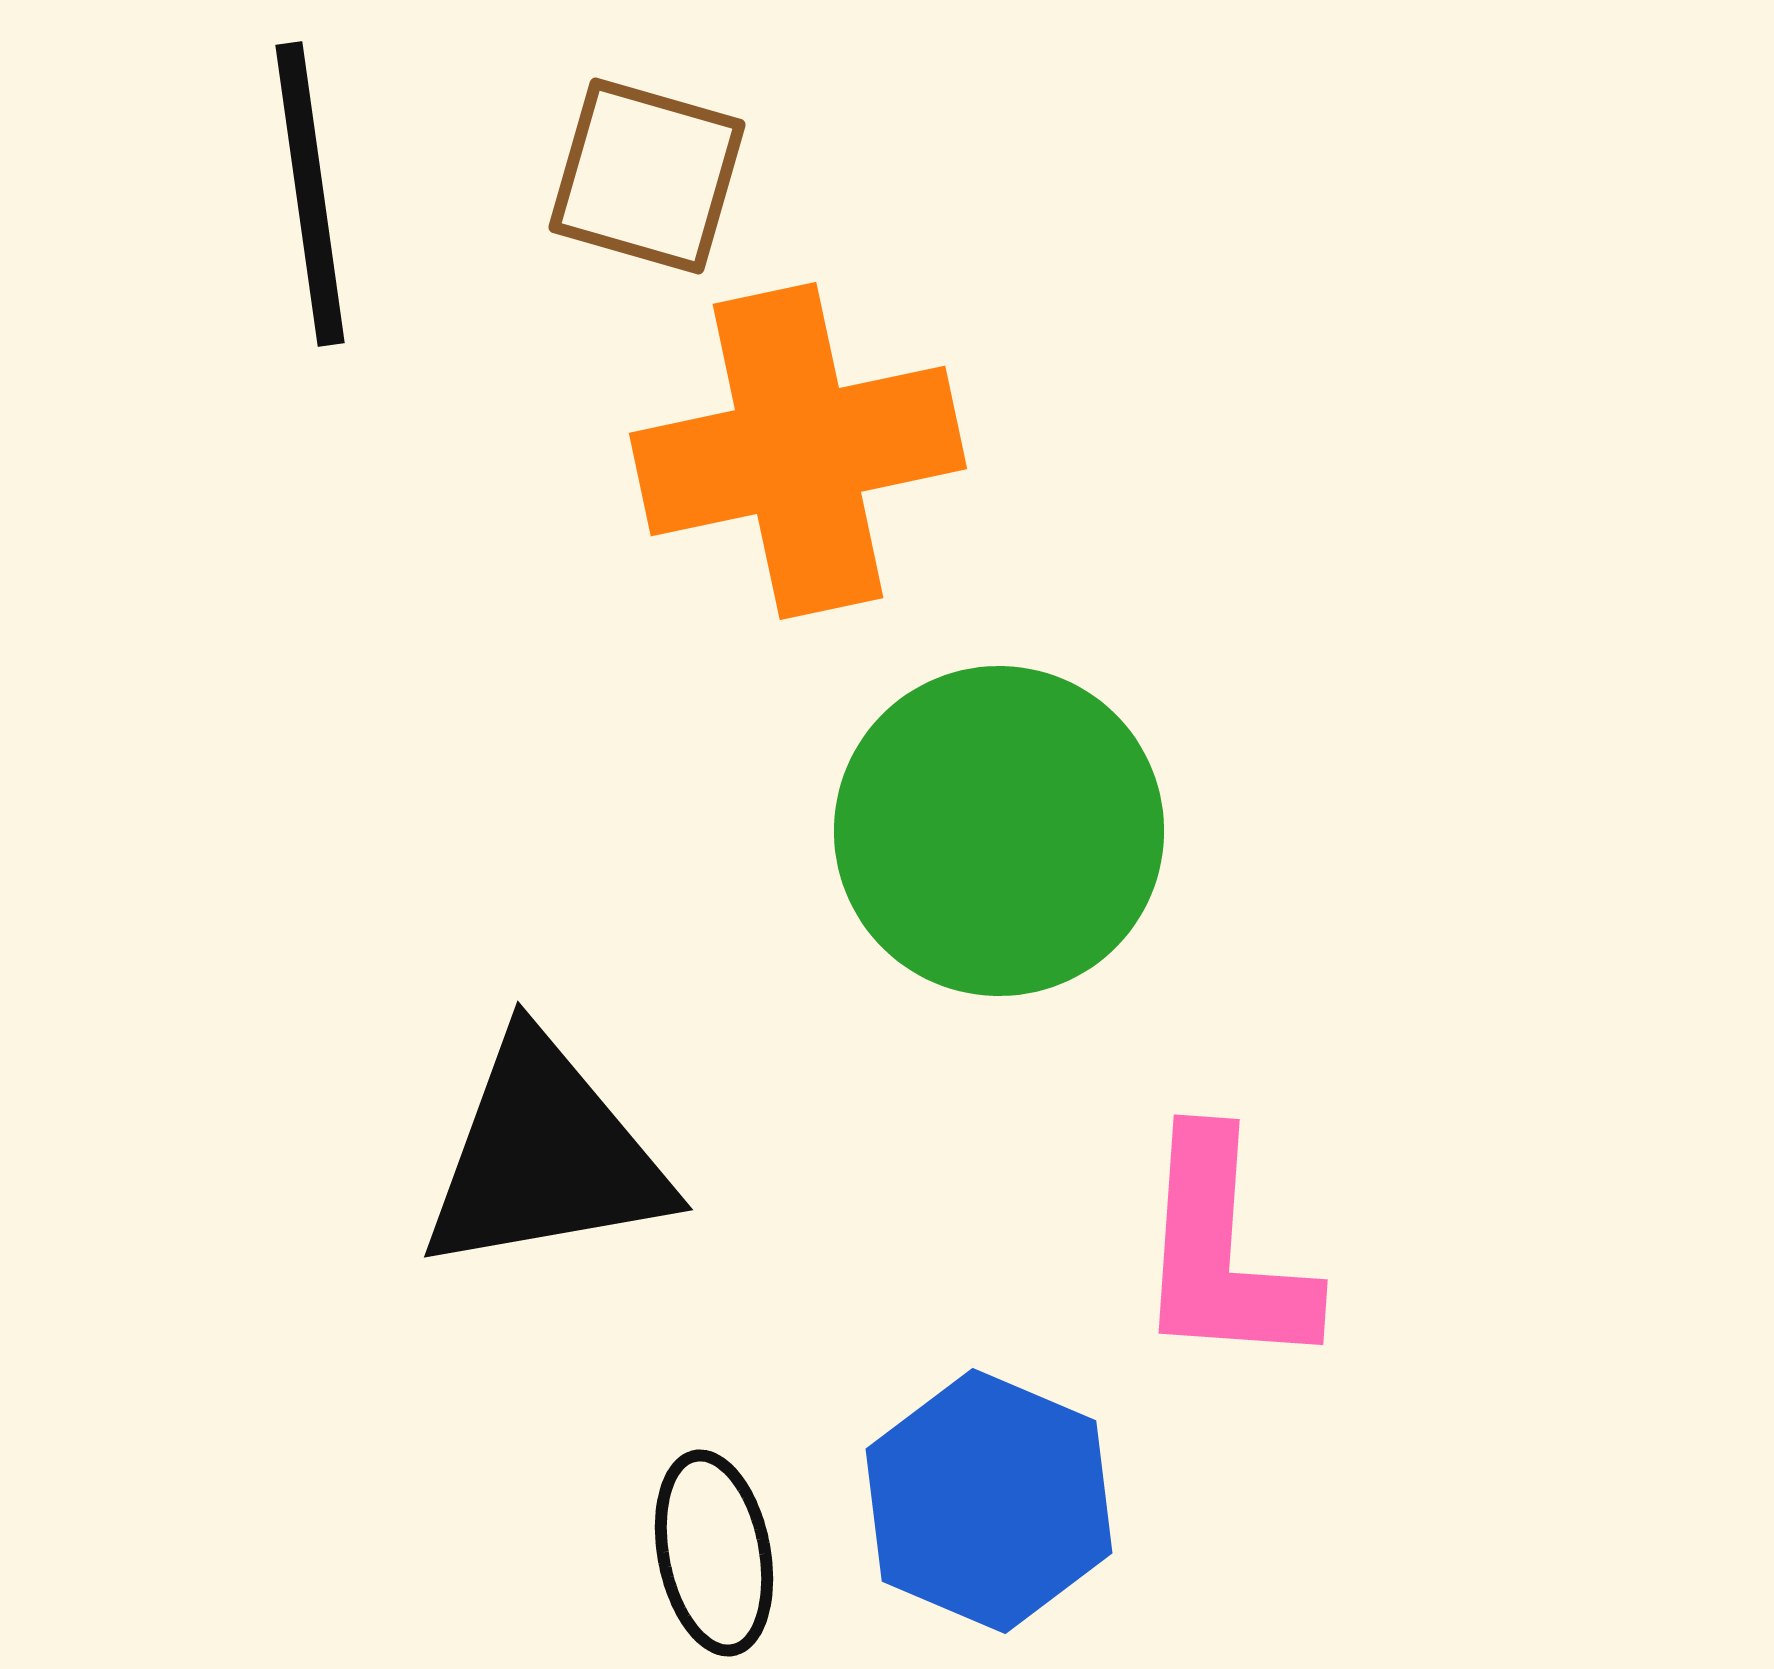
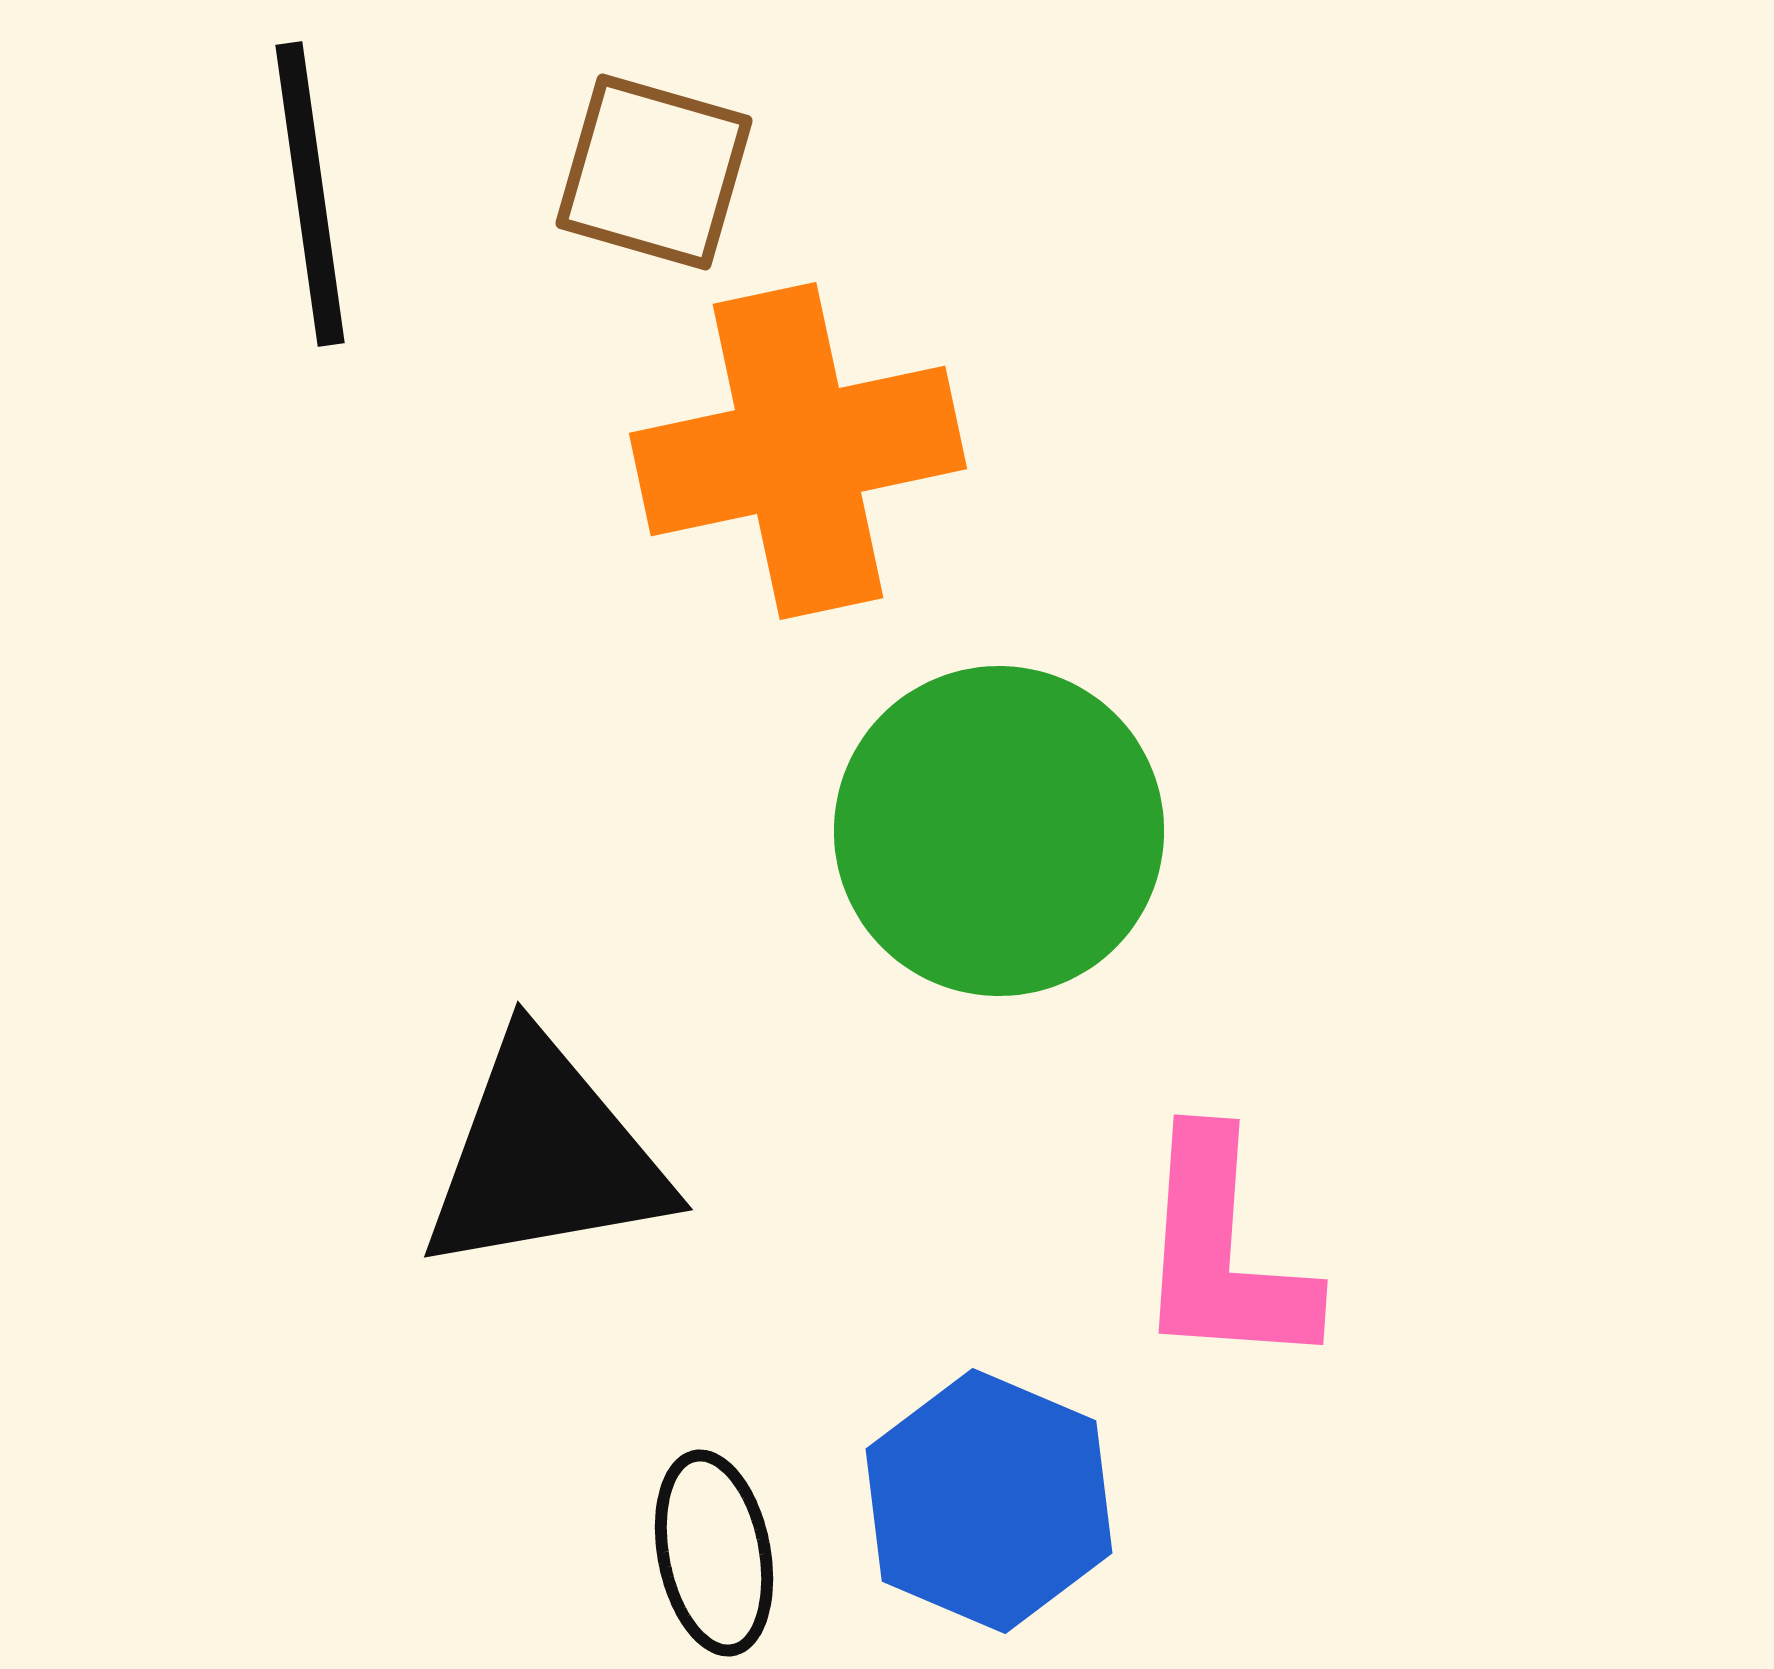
brown square: moved 7 px right, 4 px up
